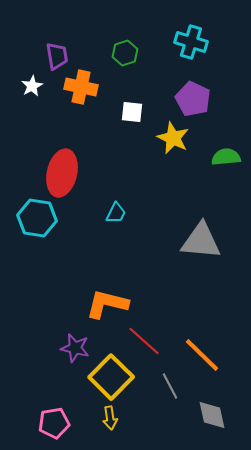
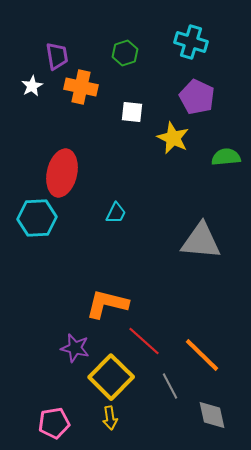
purple pentagon: moved 4 px right, 2 px up
cyan hexagon: rotated 12 degrees counterclockwise
